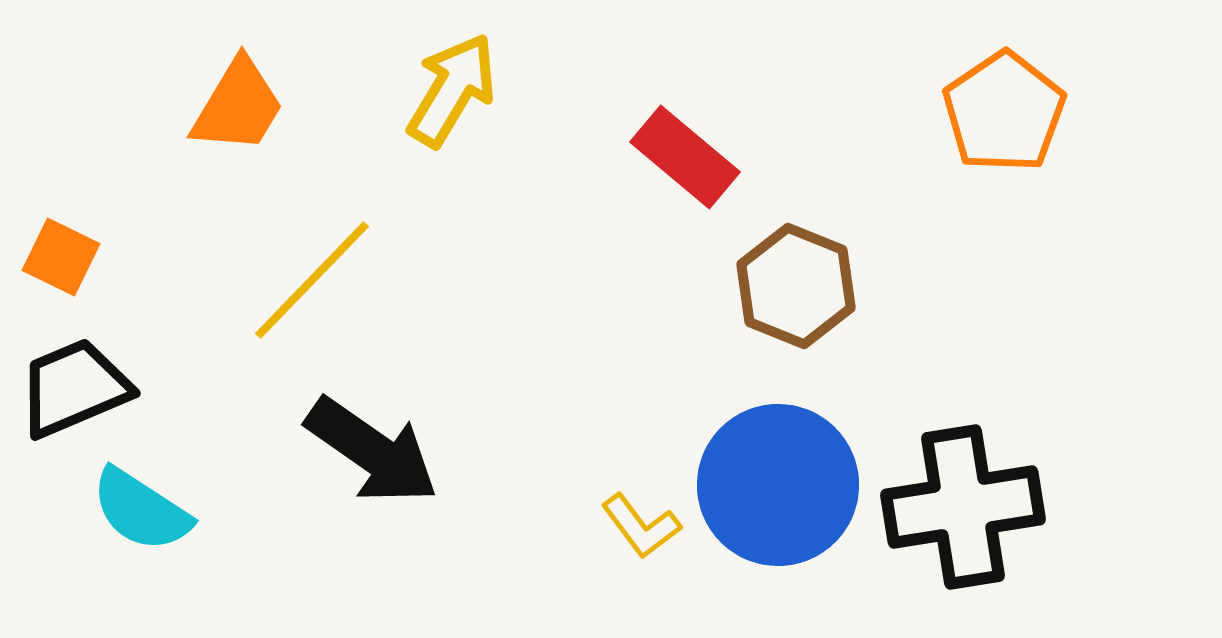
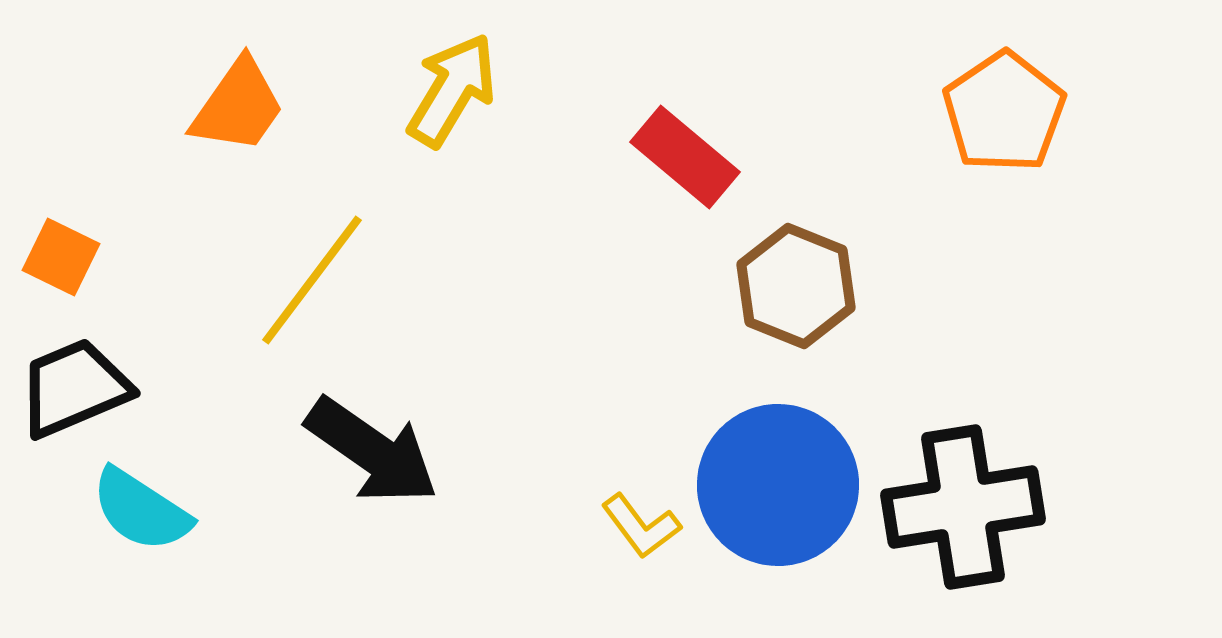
orange trapezoid: rotated 4 degrees clockwise
yellow line: rotated 7 degrees counterclockwise
